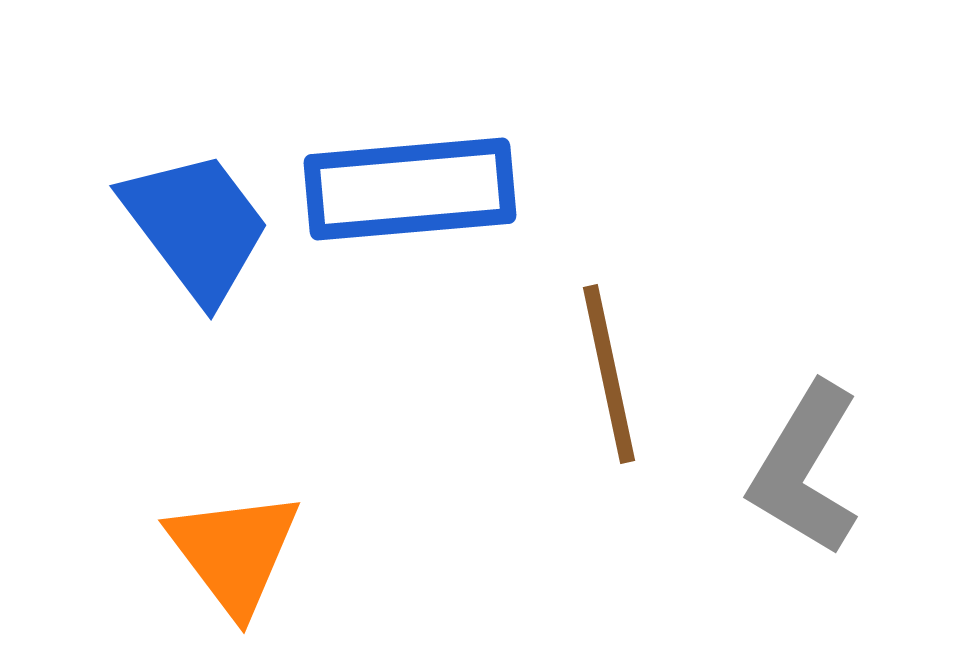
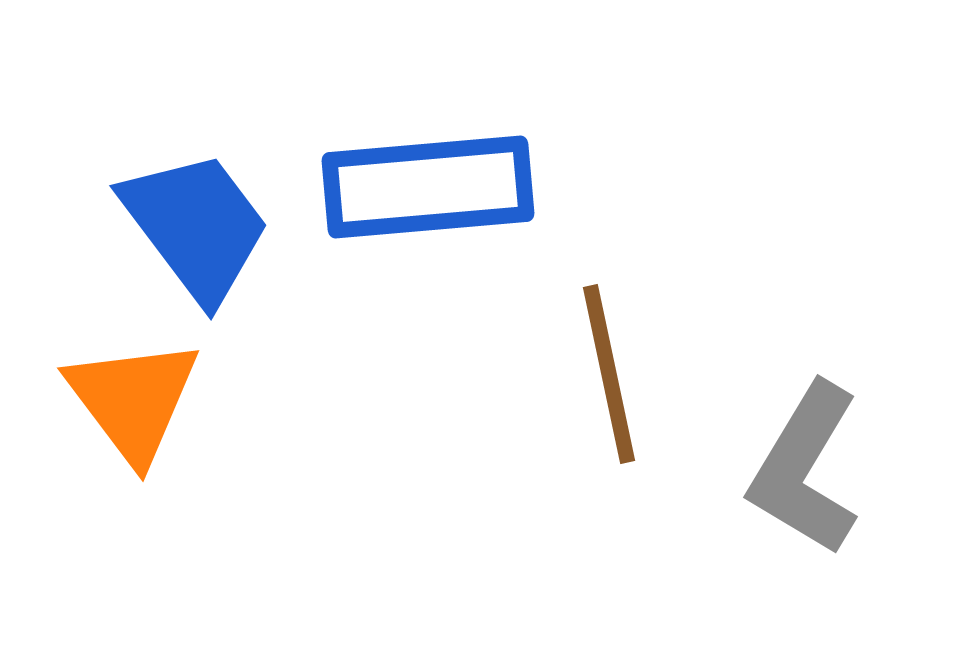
blue rectangle: moved 18 px right, 2 px up
orange triangle: moved 101 px left, 152 px up
